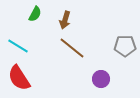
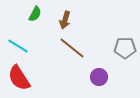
gray pentagon: moved 2 px down
purple circle: moved 2 px left, 2 px up
